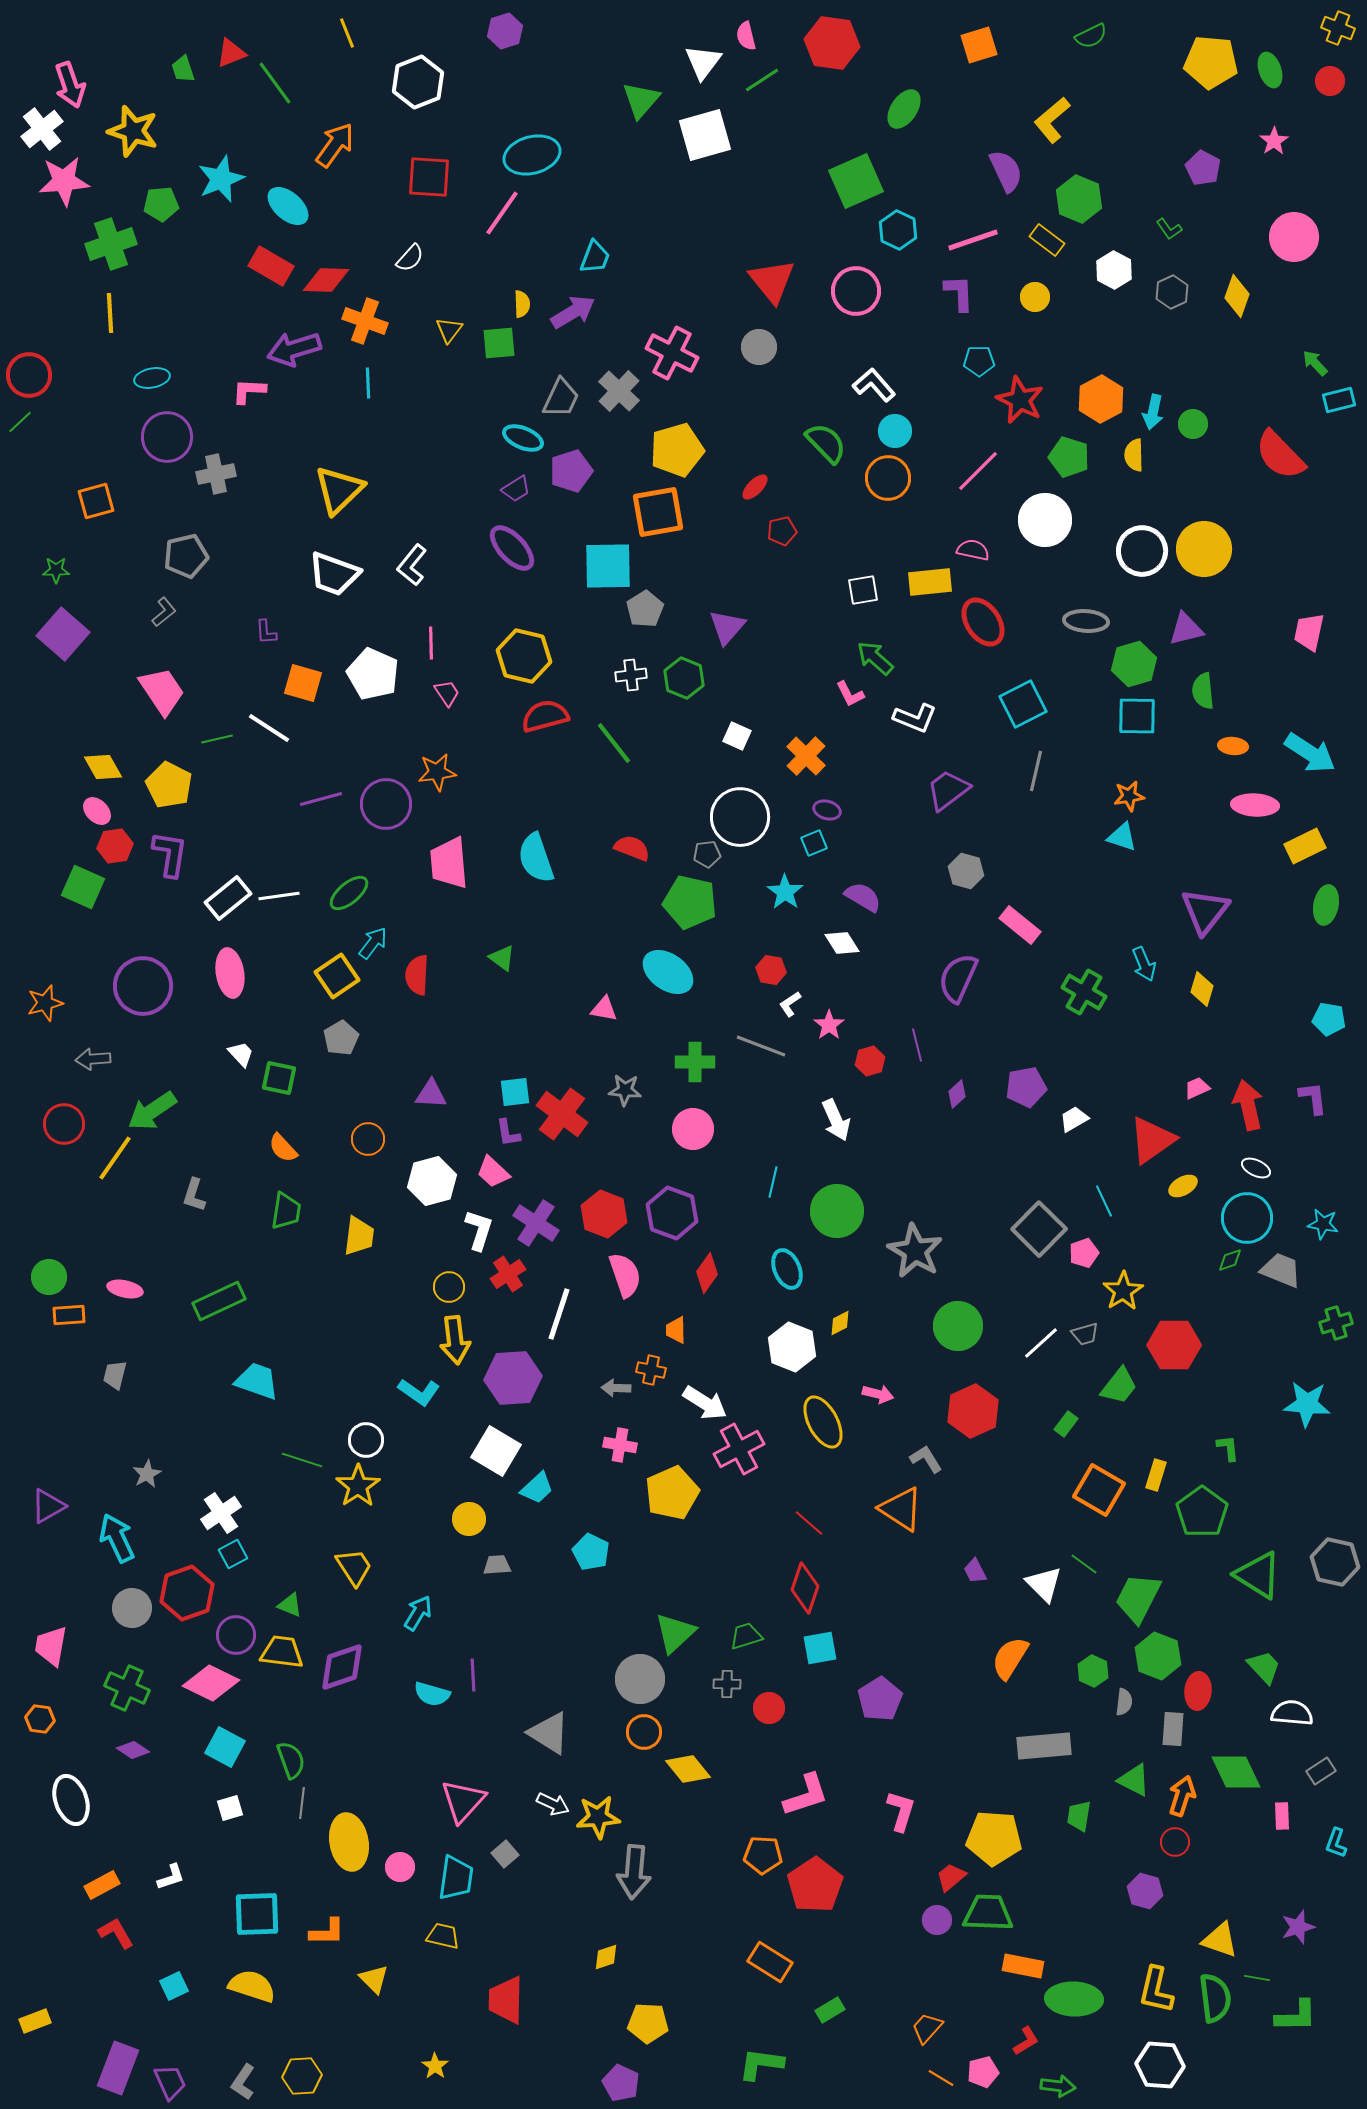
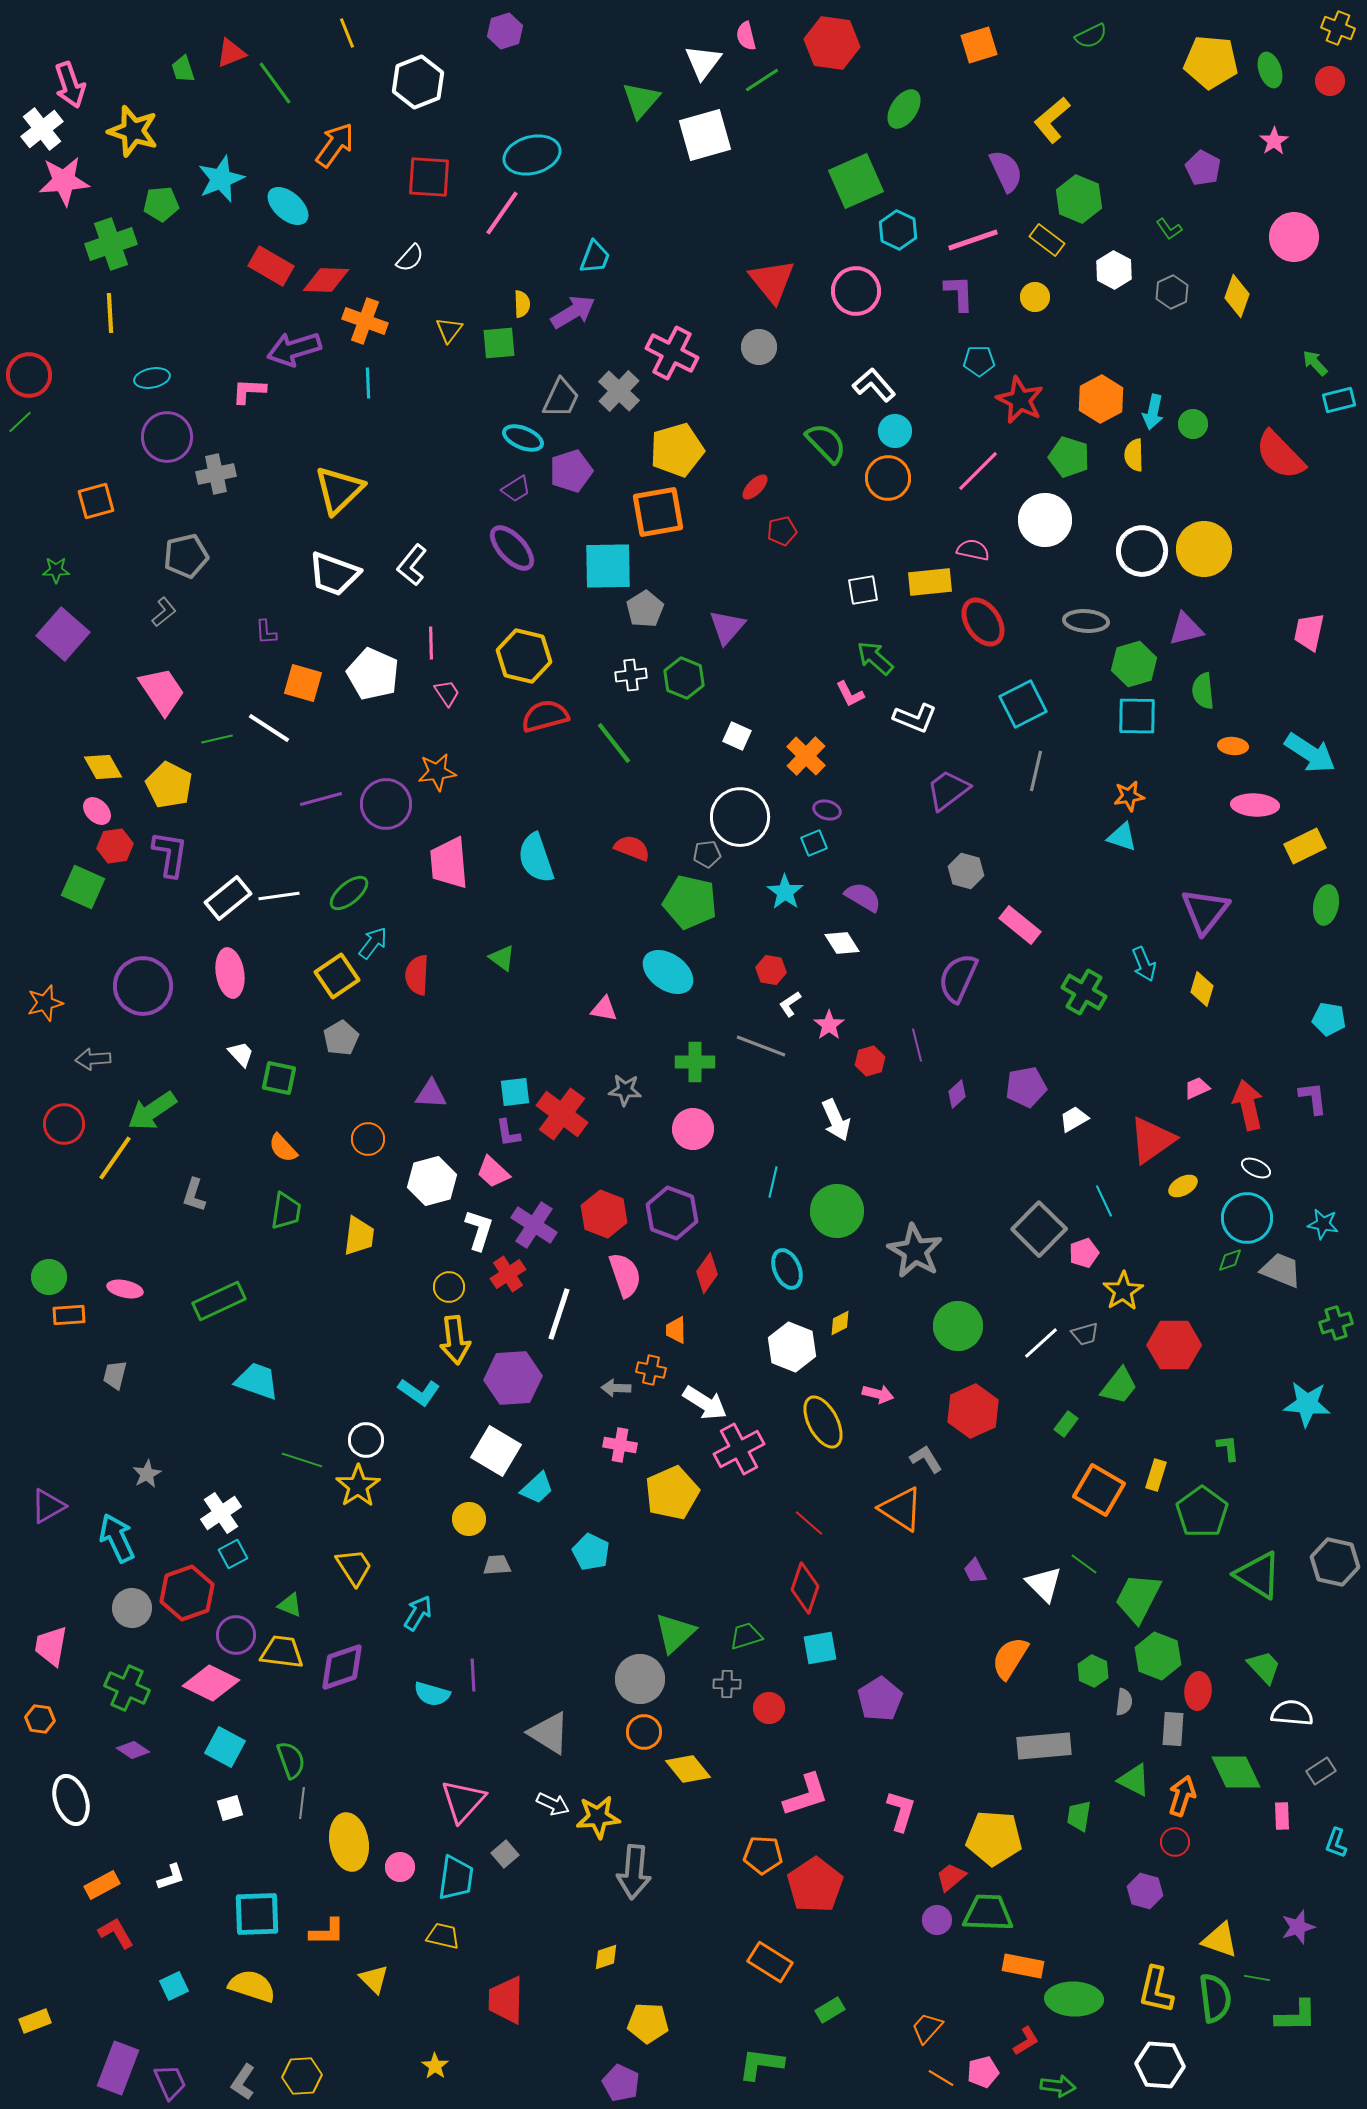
purple cross at (536, 1223): moved 2 px left, 2 px down
